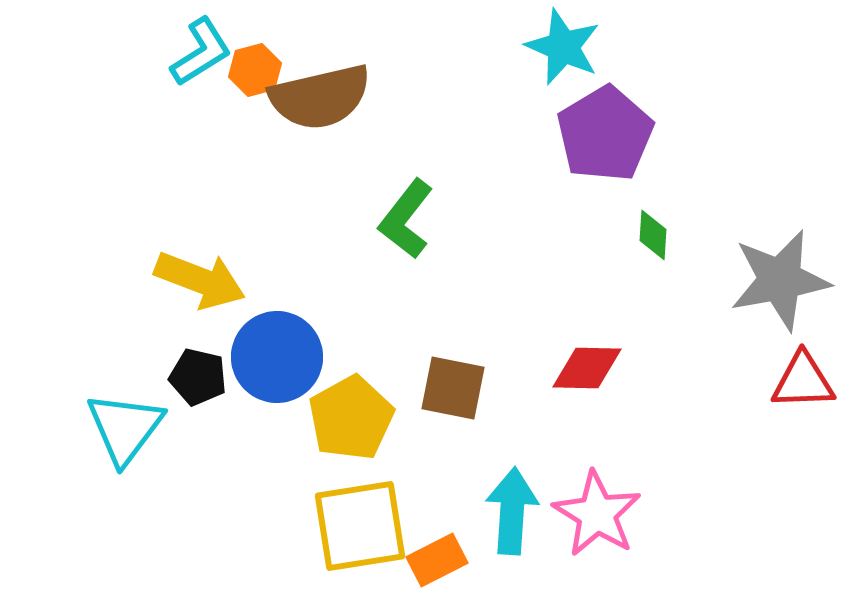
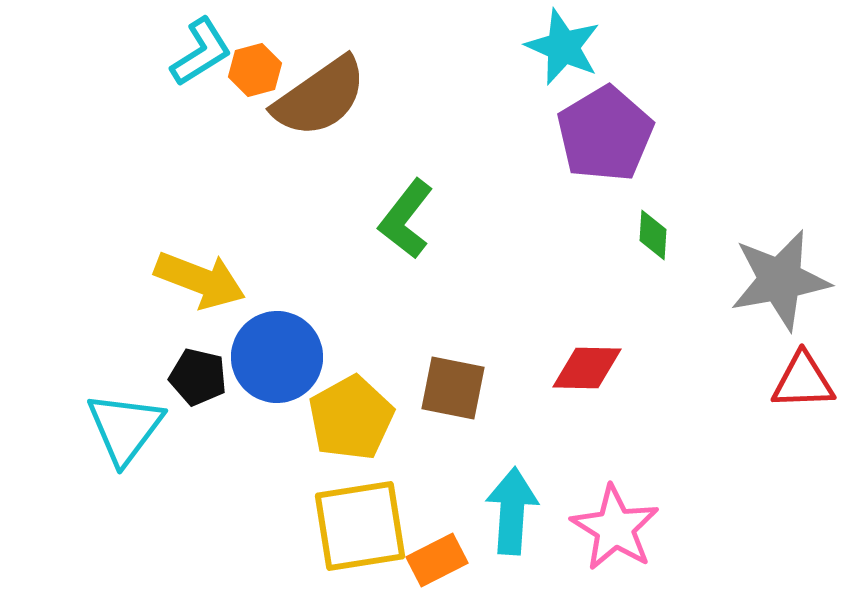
brown semicircle: rotated 22 degrees counterclockwise
pink star: moved 18 px right, 14 px down
